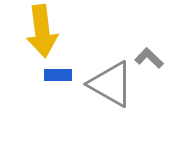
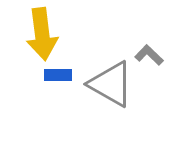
yellow arrow: moved 3 px down
gray L-shape: moved 3 px up
